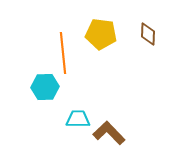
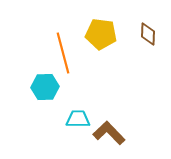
orange line: rotated 9 degrees counterclockwise
